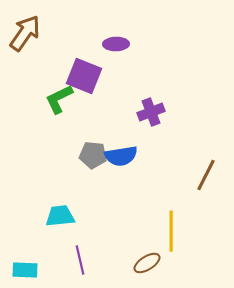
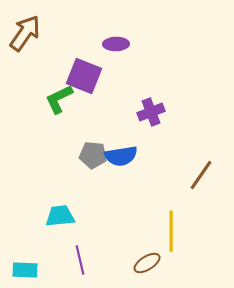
brown line: moved 5 px left; rotated 8 degrees clockwise
